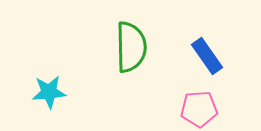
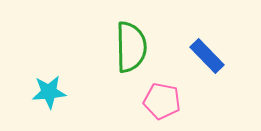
blue rectangle: rotated 9 degrees counterclockwise
pink pentagon: moved 37 px left, 8 px up; rotated 15 degrees clockwise
